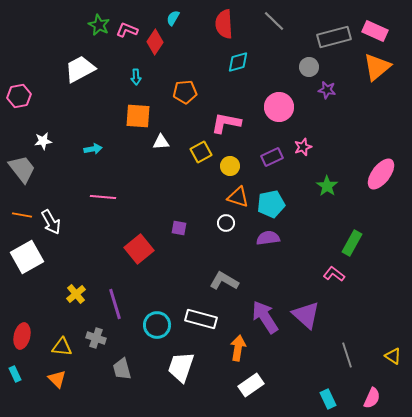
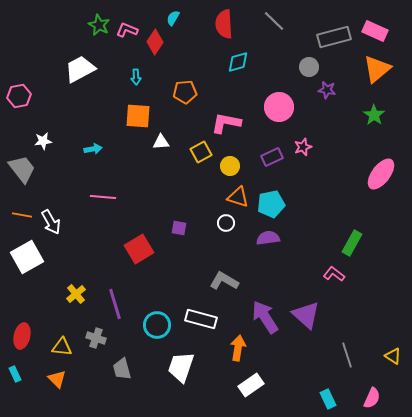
orange triangle at (377, 67): moved 2 px down
green star at (327, 186): moved 47 px right, 71 px up
red square at (139, 249): rotated 8 degrees clockwise
